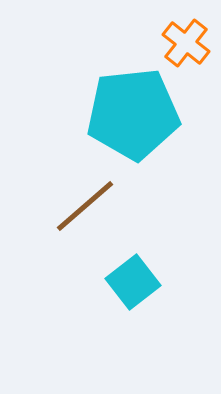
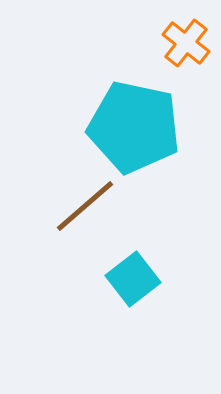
cyan pentagon: moved 1 px right, 13 px down; rotated 18 degrees clockwise
cyan square: moved 3 px up
